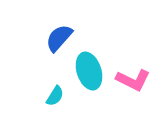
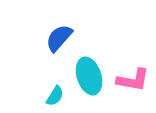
cyan ellipse: moved 5 px down
pink L-shape: rotated 16 degrees counterclockwise
